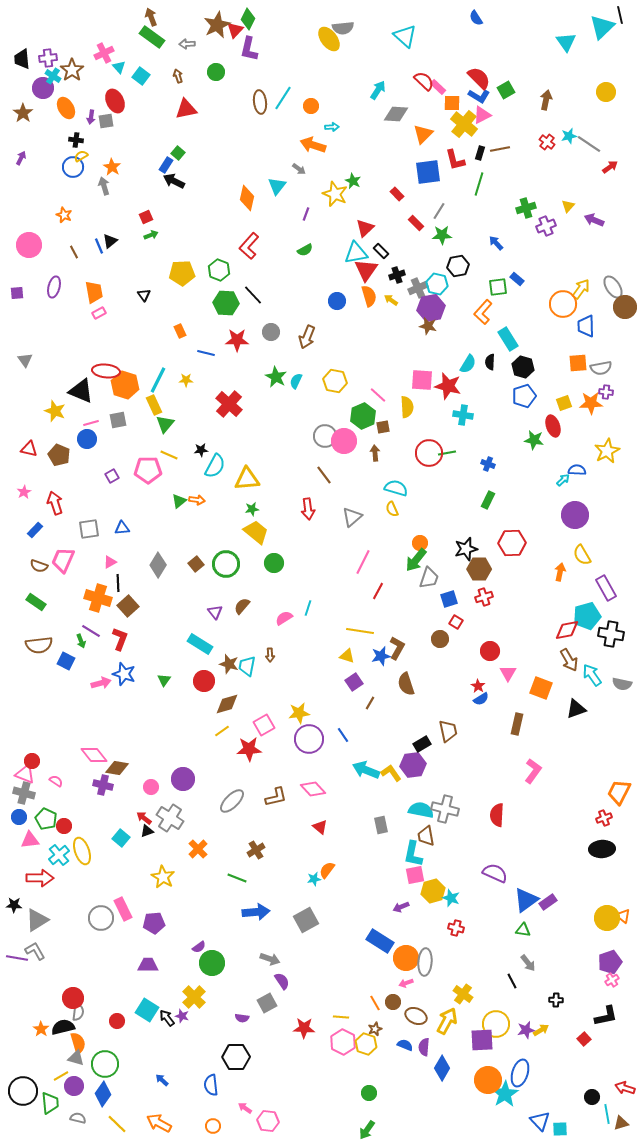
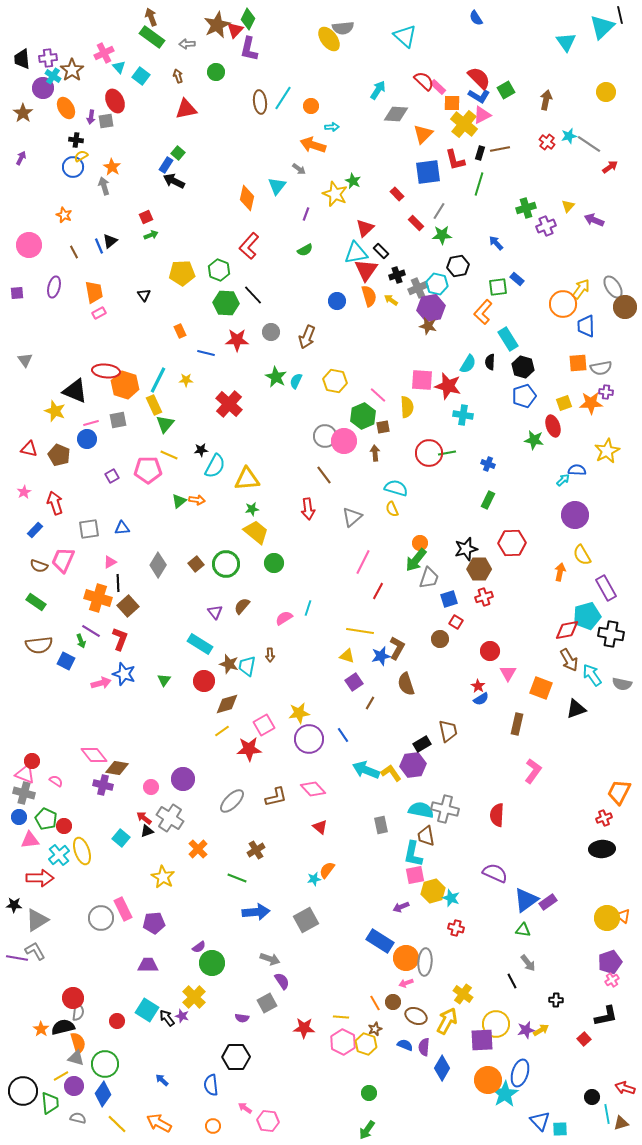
black triangle at (81, 391): moved 6 px left
